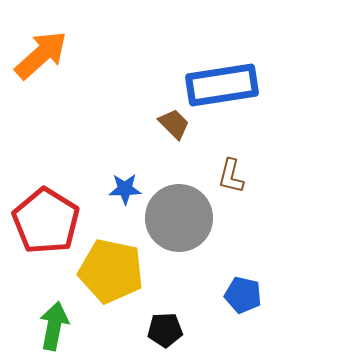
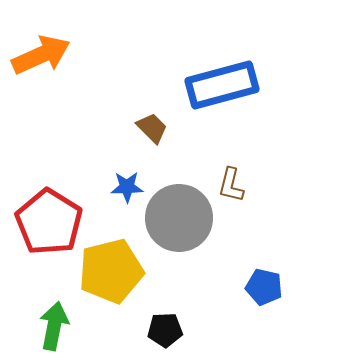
orange arrow: rotated 18 degrees clockwise
blue rectangle: rotated 6 degrees counterclockwise
brown trapezoid: moved 22 px left, 4 px down
brown L-shape: moved 9 px down
blue star: moved 2 px right, 2 px up
red pentagon: moved 3 px right, 1 px down
yellow pentagon: rotated 26 degrees counterclockwise
blue pentagon: moved 21 px right, 8 px up
